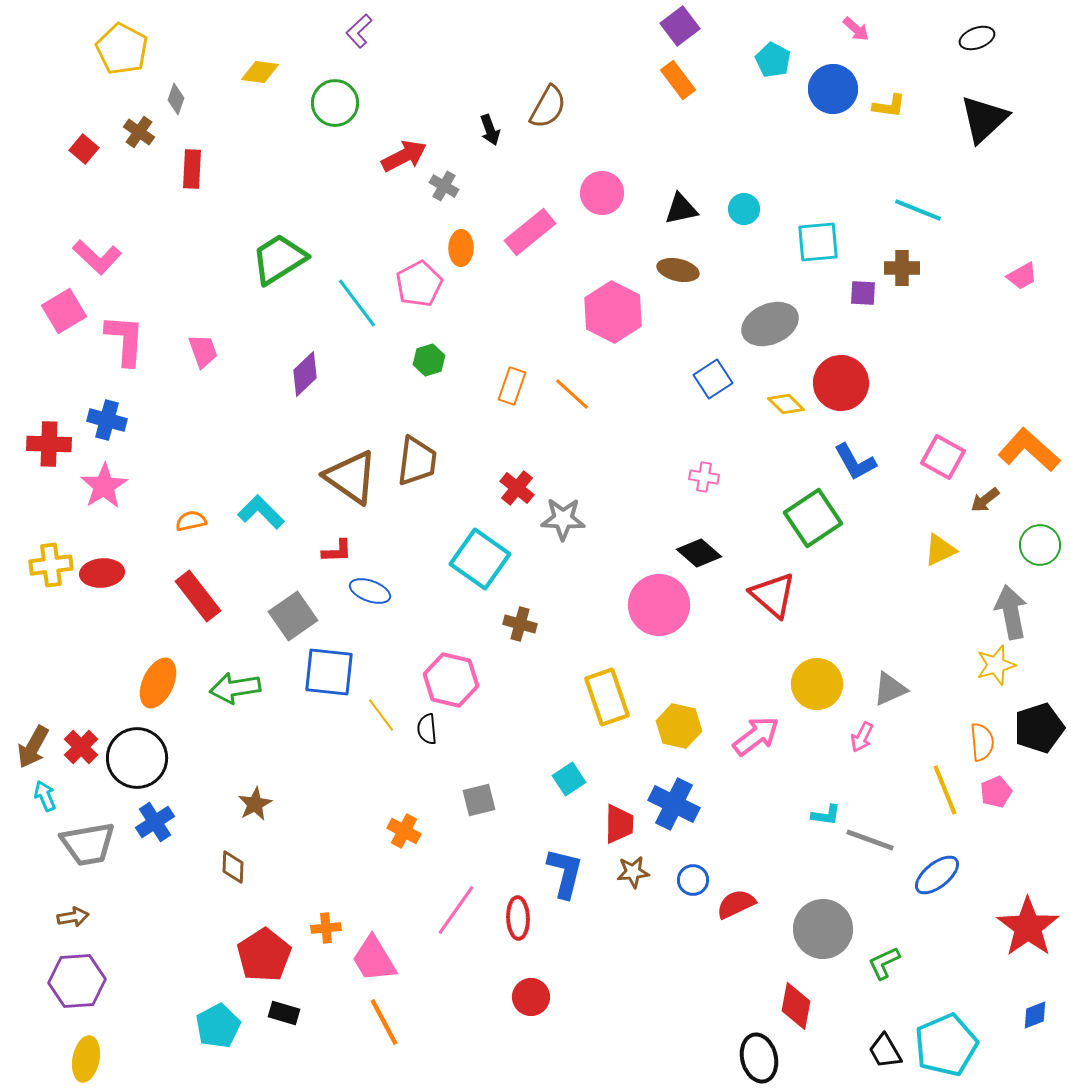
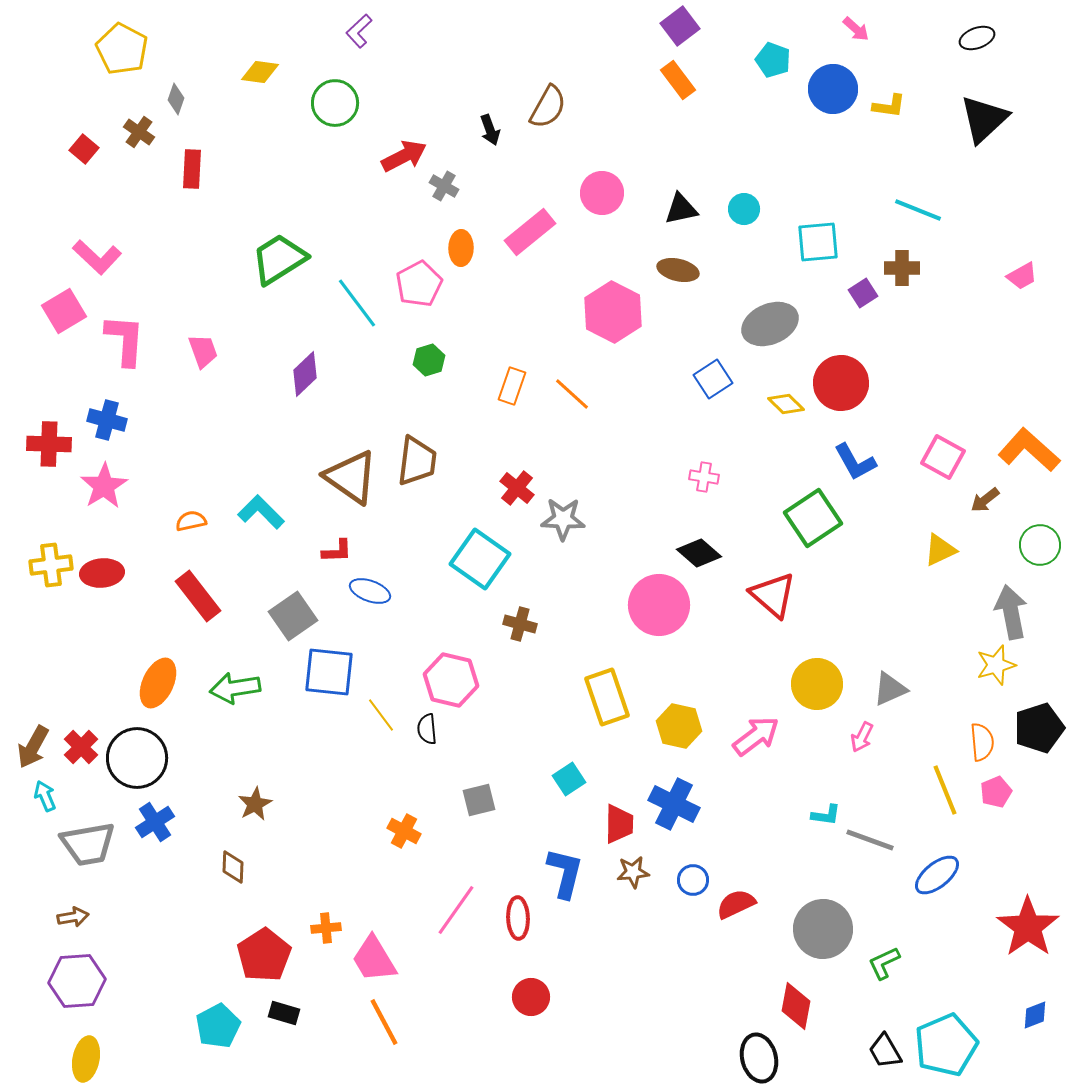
cyan pentagon at (773, 60): rotated 8 degrees counterclockwise
purple square at (863, 293): rotated 36 degrees counterclockwise
